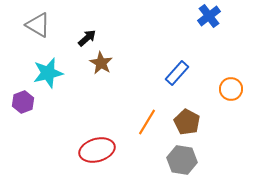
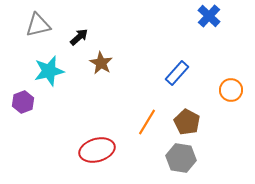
blue cross: rotated 10 degrees counterclockwise
gray triangle: rotated 44 degrees counterclockwise
black arrow: moved 8 px left, 1 px up
cyan star: moved 1 px right, 2 px up
orange circle: moved 1 px down
gray hexagon: moved 1 px left, 2 px up
